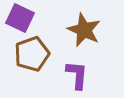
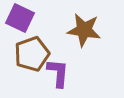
brown star: rotated 16 degrees counterclockwise
purple L-shape: moved 19 px left, 2 px up
